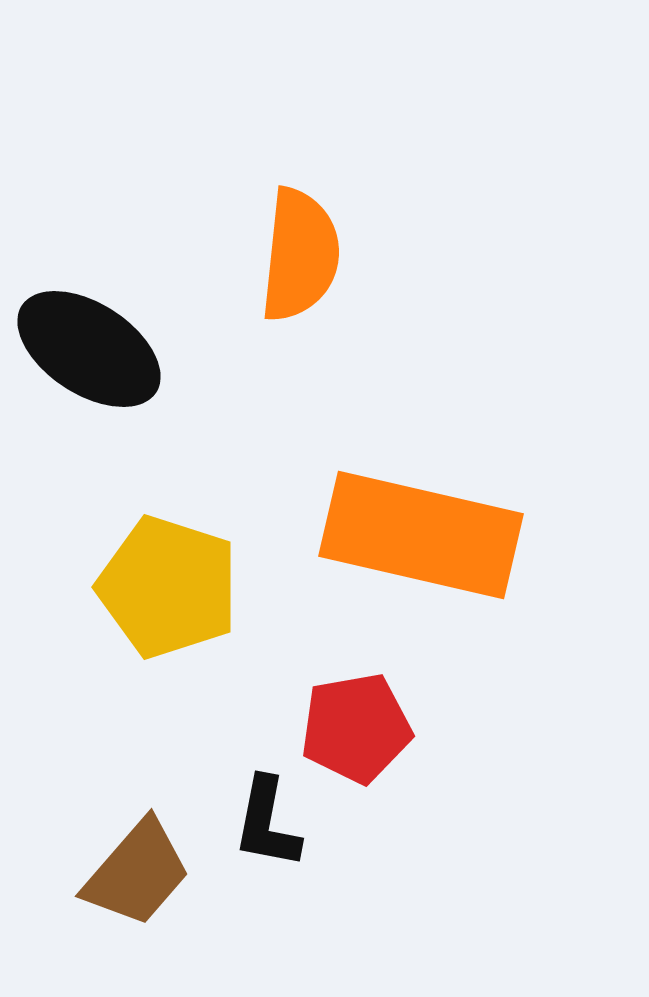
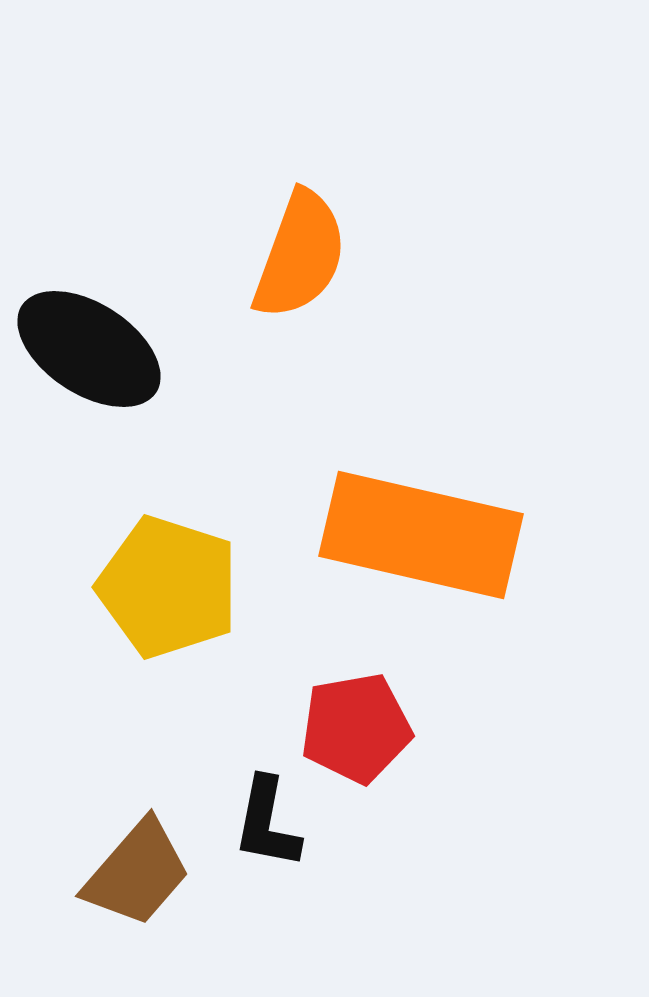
orange semicircle: rotated 14 degrees clockwise
